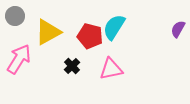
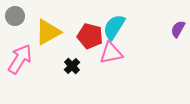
pink arrow: moved 1 px right
pink triangle: moved 16 px up
